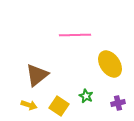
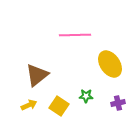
green star: rotated 24 degrees counterclockwise
yellow arrow: rotated 42 degrees counterclockwise
